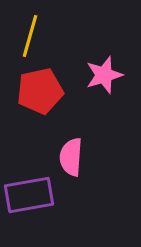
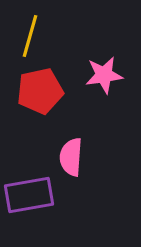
pink star: rotated 9 degrees clockwise
